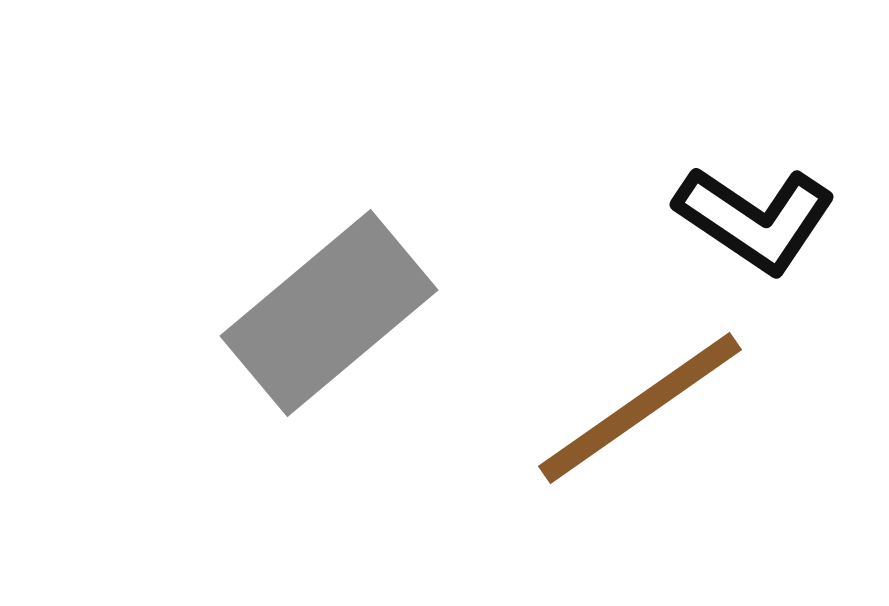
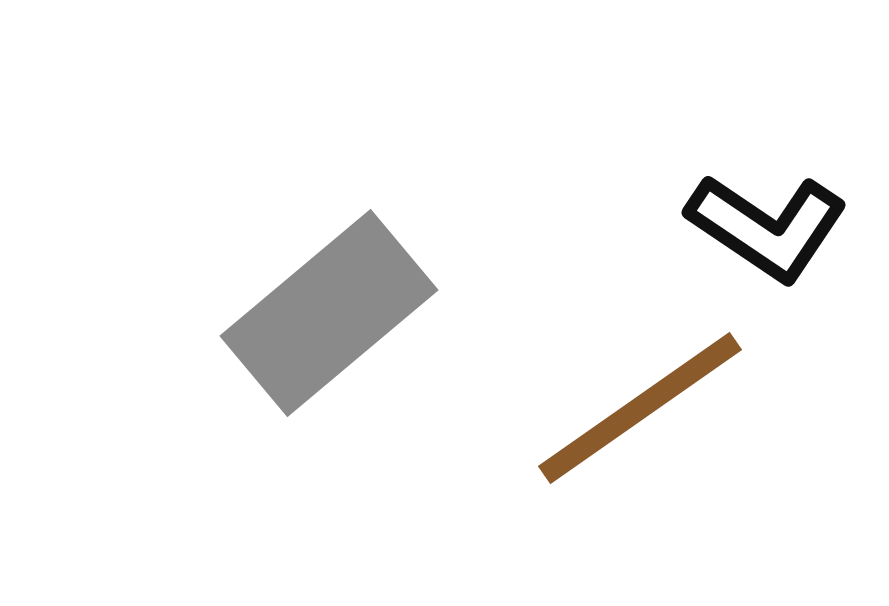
black L-shape: moved 12 px right, 8 px down
